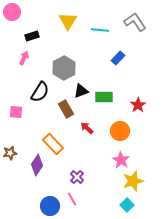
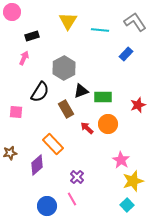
blue rectangle: moved 8 px right, 4 px up
green rectangle: moved 1 px left
red star: rotated 14 degrees clockwise
orange circle: moved 12 px left, 7 px up
purple diamond: rotated 15 degrees clockwise
blue circle: moved 3 px left
